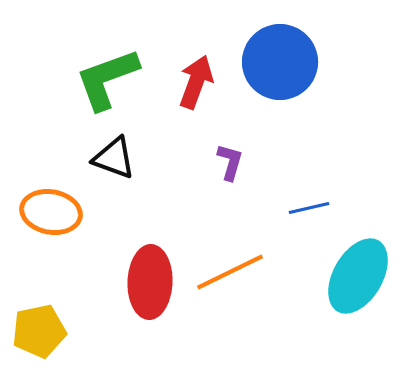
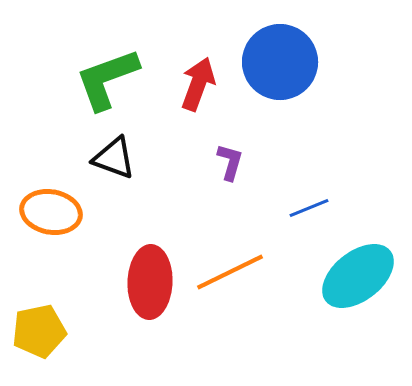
red arrow: moved 2 px right, 2 px down
blue line: rotated 9 degrees counterclockwise
cyan ellipse: rotated 22 degrees clockwise
